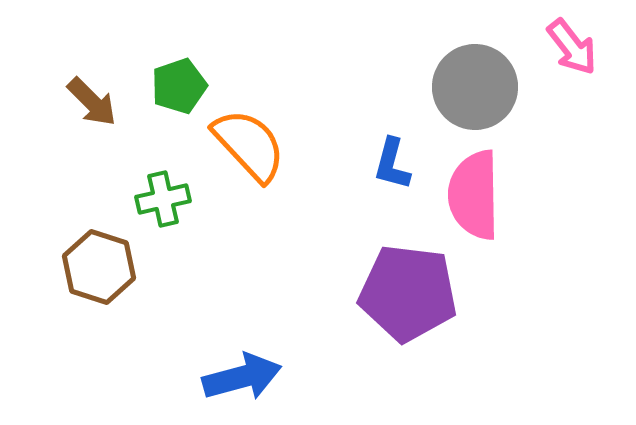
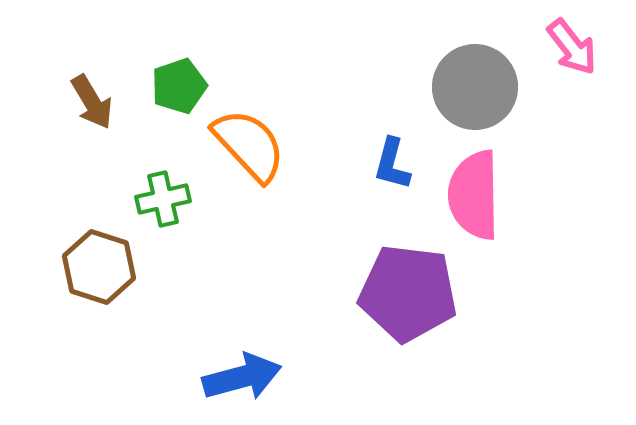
brown arrow: rotated 14 degrees clockwise
